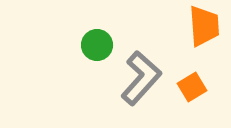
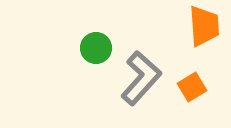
green circle: moved 1 px left, 3 px down
